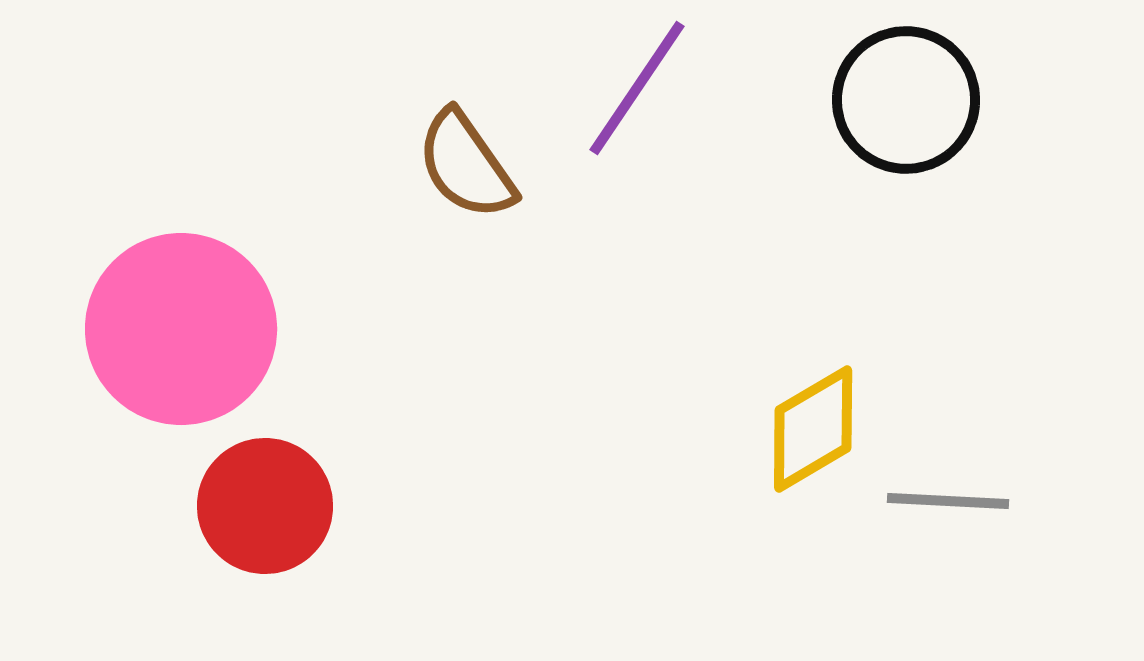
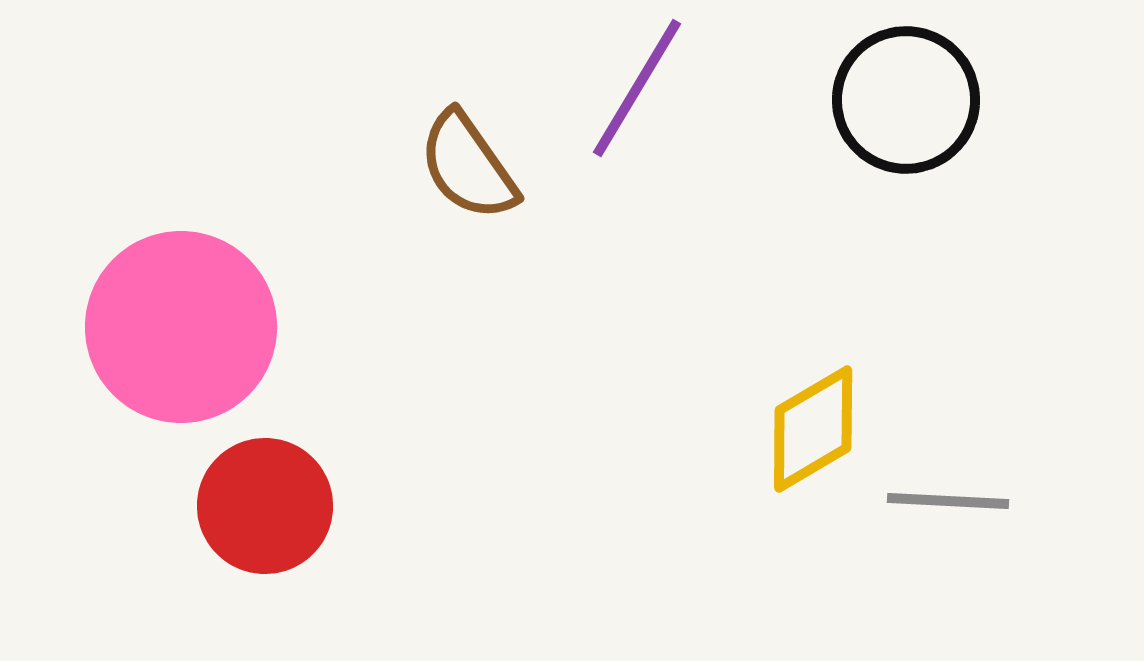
purple line: rotated 3 degrees counterclockwise
brown semicircle: moved 2 px right, 1 px down
pink circle: moved 2 px up
